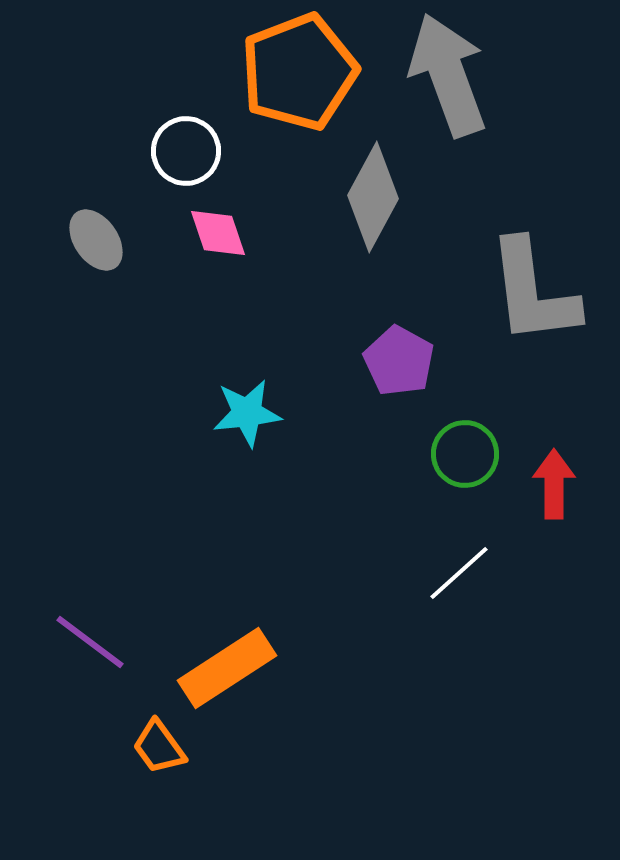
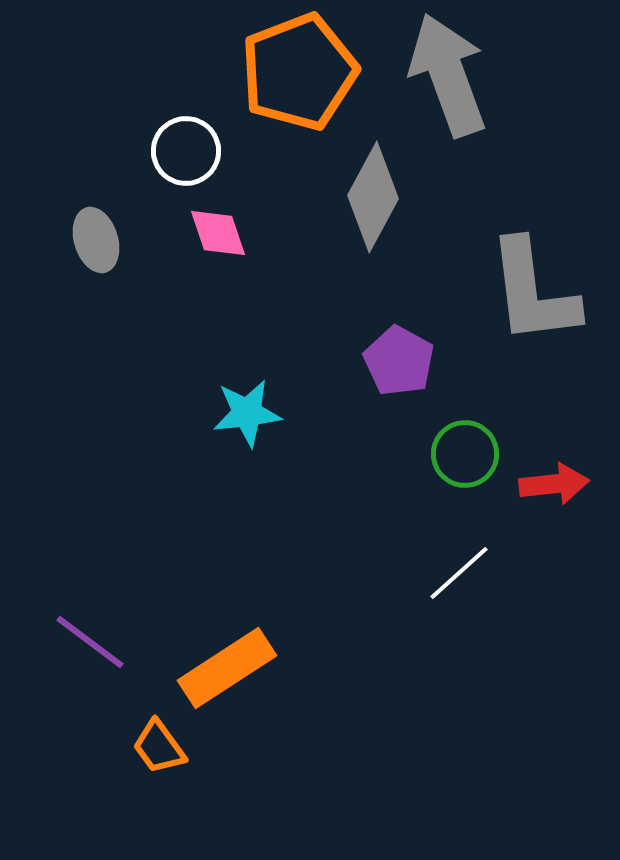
gray ellipse: rotated 18 degrees clockwise
red arrow: rotated 84 degrees clockwise
